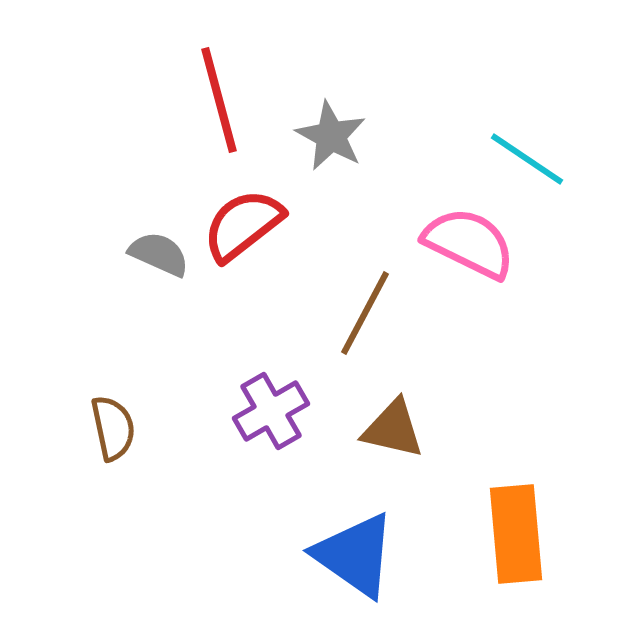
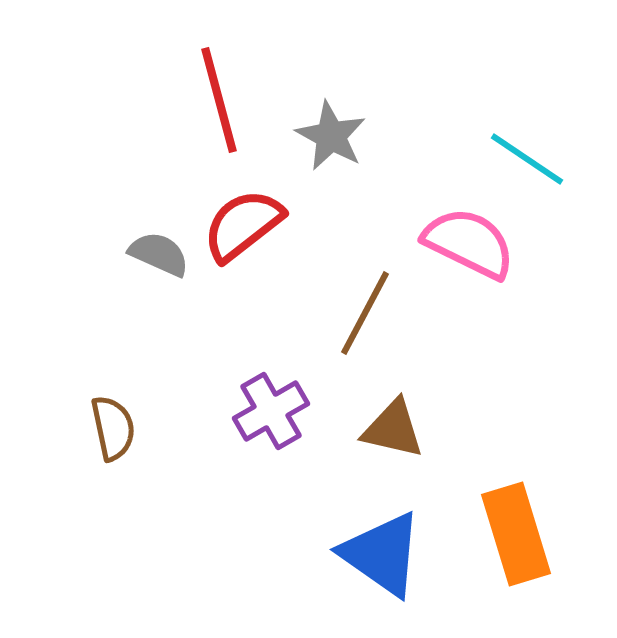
orange rectangle: rotated 12 degrees counterclockwise
blue triangle: moved 27 px right, 1 px up
